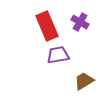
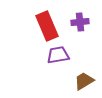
purple cross: rotated 36 degrees counterclockwise
